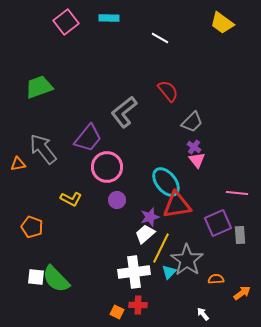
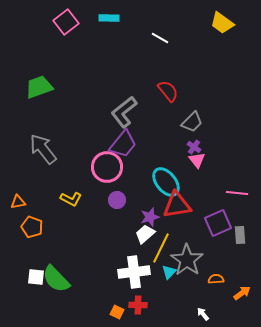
purple trapezoid: moved 35 px right, 6 px down
orange triangle: moved 38 px down
